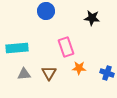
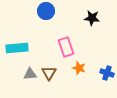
orange star: rotated 16 degrees clockwise
gray triangle: moved 6 px right
